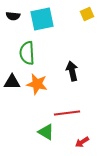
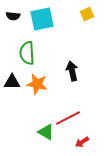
red line: moved 1 px right, 5 px down; rotated 20 degrees counterclockwise
